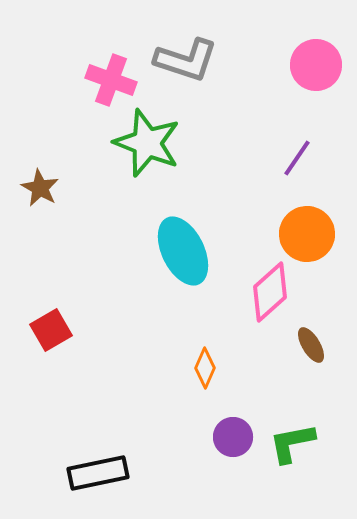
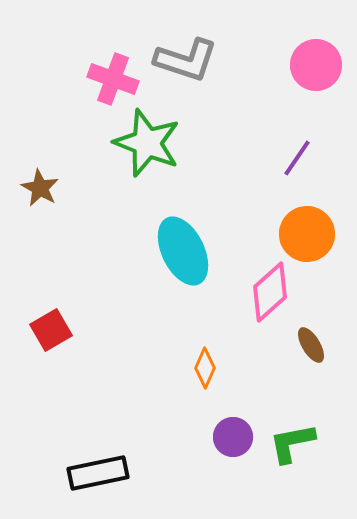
pink cross: moved 2 px right, 1 px up
